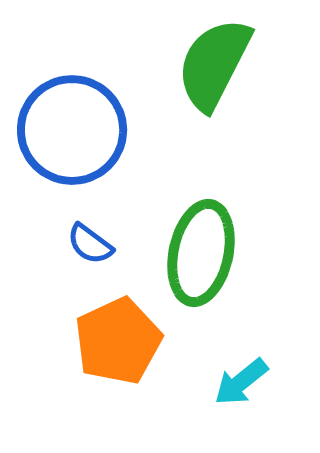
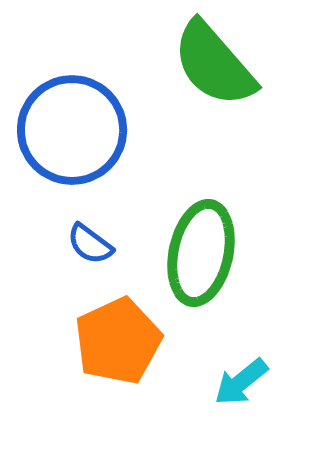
green semicircle: rotated 68 degrees counterclockwise
